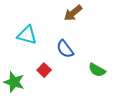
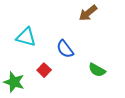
brown arrow: moved 15 px right
cyan triangle: moved 1 px left, 2 px down
